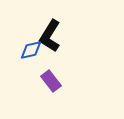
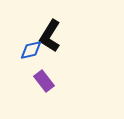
purple rectangle: moved 7 px left
